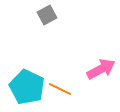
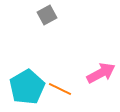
pink arrow: moved 4 px down
cyan pentagon: rotated 16 degrees clockwise
